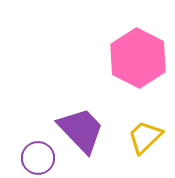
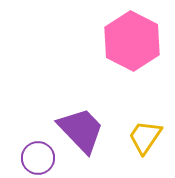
pink hexagon: moved 6 px left, 17 px up
yellow trapezoid: rotated 12 degrees counterclockwise
